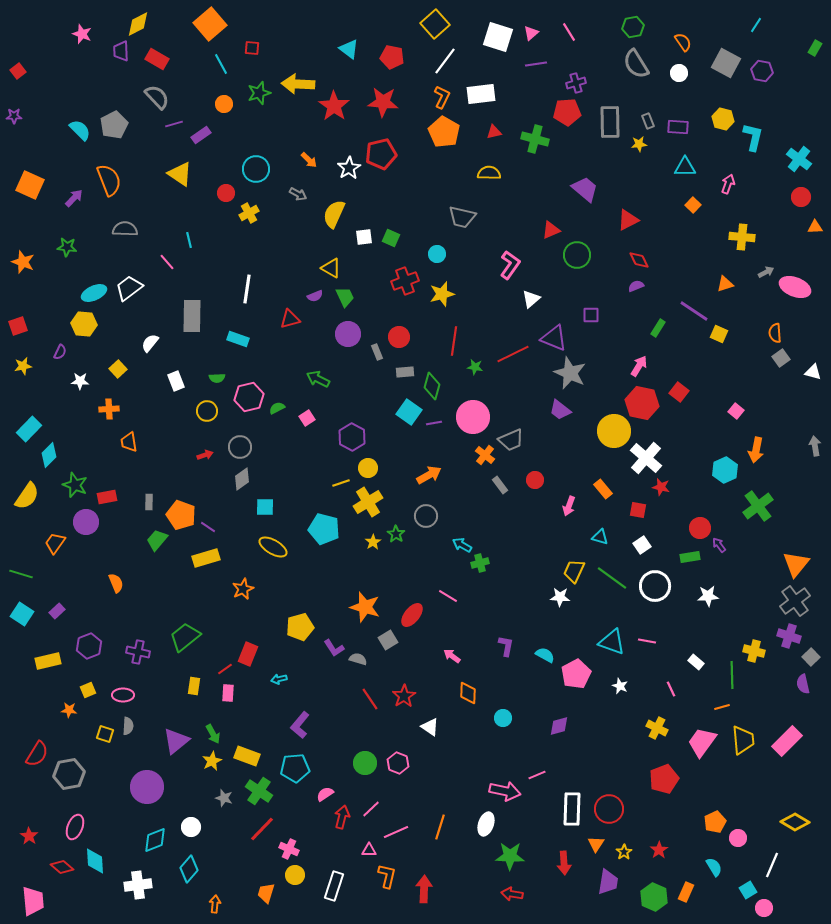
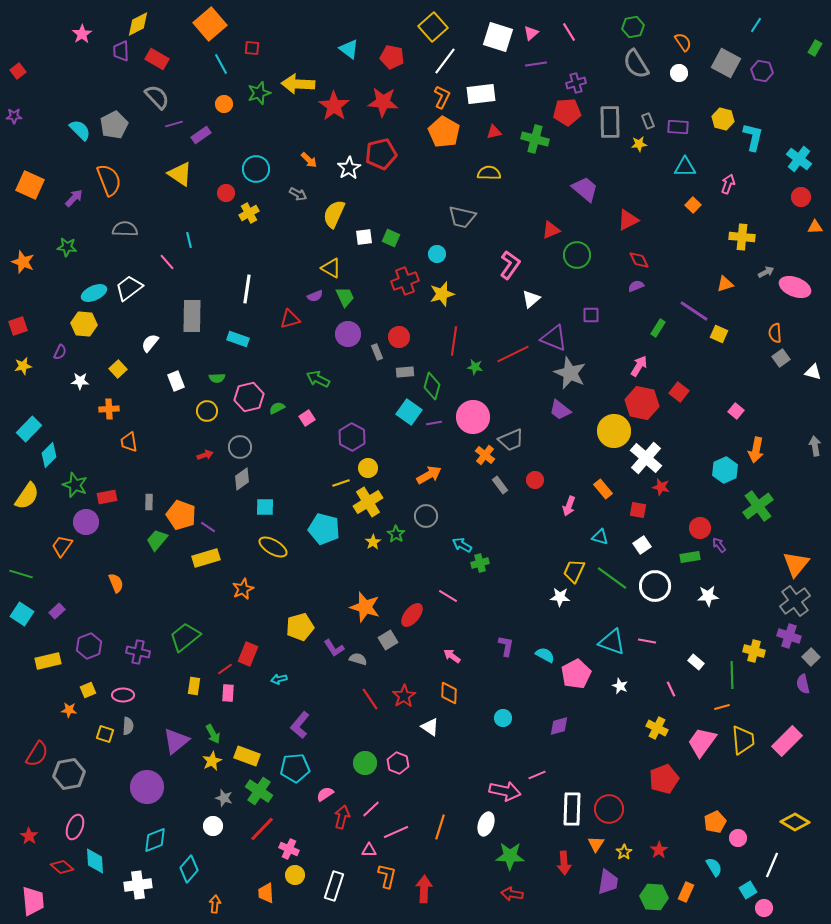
yellow square at (435, 24): moved 2 px left, 3 px down
pink star at (82, 34): rotated 18 degrees clockwise
orange trapezoid at (55, 543): moved 7 px right, 3 px down
orange diamond at (468, 693): moved 19 px left
white circle at (191, 827): moved 22 px right, 1 px up
orange trapezoid at (266, 893): rotated 20 degrees counterclockwise
green hexagon at (654, 897): rotated 20 degrees counterclockwise
